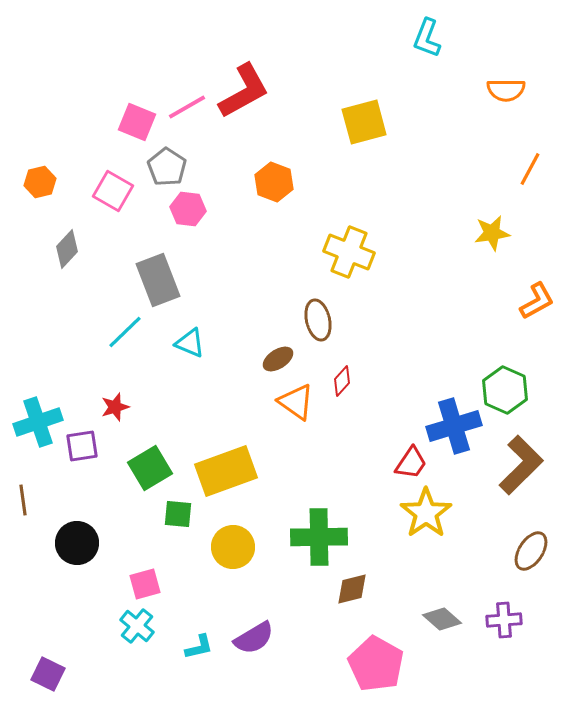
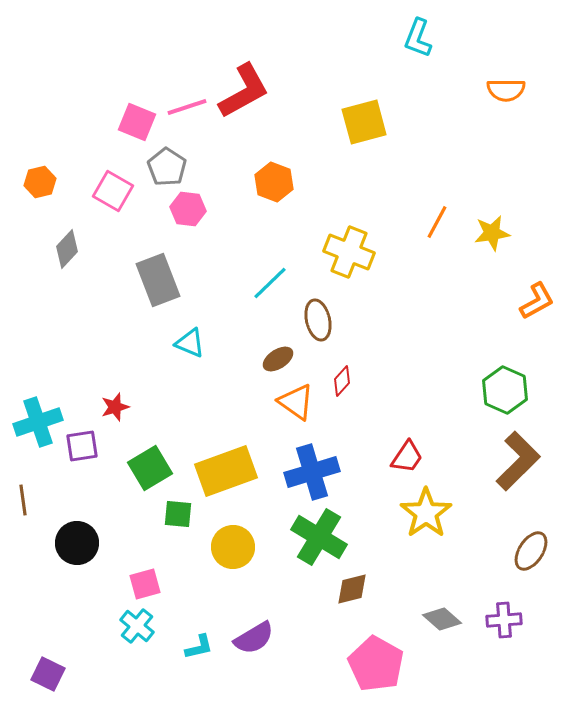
cyan L-shape at (427, 38): moved 9 px left
pink line at (187, 107): rotated 12 degrees clockwise
orange line at (530, 169): moved 93 px left, 53 px down
cyan line at (125, 332): moved 145 px right, 49 px up
blue cross at (454, 426): moved 142 px left, 46 px down
red trapezoid at (411, 463): moved 4 px left, 6 px up
brown L-shape at (521, 465): moved 3 px left, 4 px up
green cross at (319, 537): rotated 32 degrees clockwise
